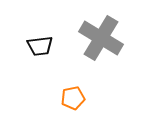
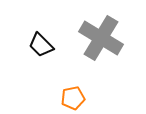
black trapezoid: moved 1 px right, 1 px up; rotated 52 degrees clockwise
